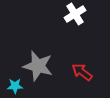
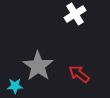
gray star: rotated 20 degrees clockwise
red arrow: moved 3 px left, 2 px down
